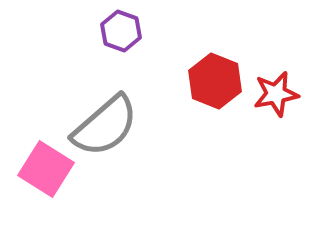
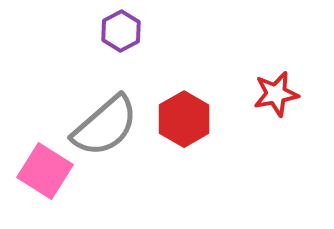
purple hexagon: rotated 12 degrees clockwise
red hexagon: moved 31 px left, 38 px down; rotated 8 degrees clockwise
pink square: moved 1 px left, 2 px down
